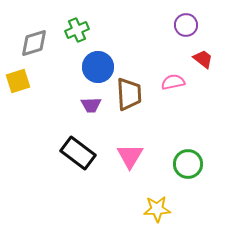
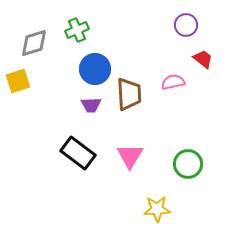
blue circle: moved 3 px left, 2 px down
